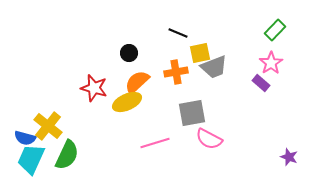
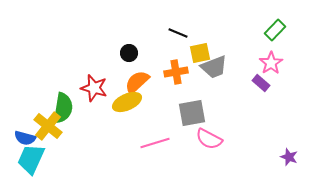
green semicircle: moved 4 px left, 47 px up; rotated 16 degrees counterclockwise
